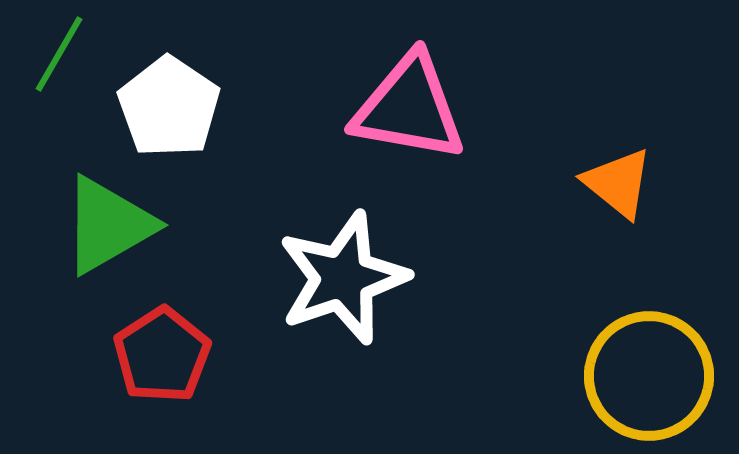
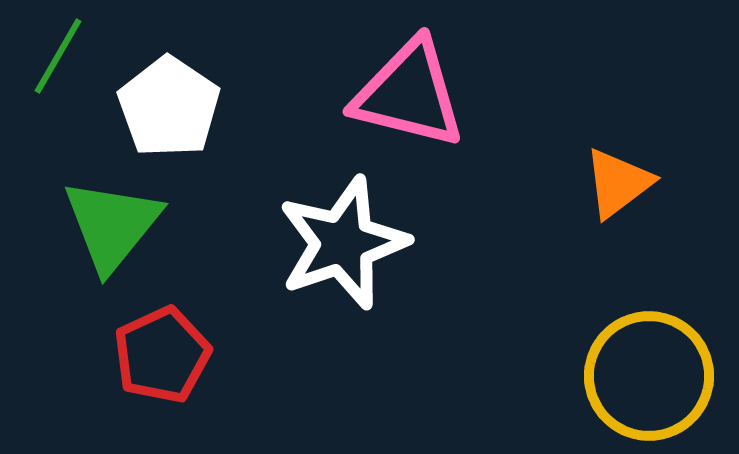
green line: moved 1 px left, 2 px down
pink triangle: moved 14 px up; rotated 4 degrees clockwise
orange triangle: rotated 44 degrees clockwise
green triangle: moved 4 px right; rotated 21 degrees counterclockwise
white star: moved 35 px up
red pentagon: rotated 8 degrees clockwise
